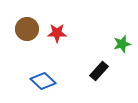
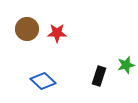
green star: moved 4 px right, 21 px down
black rectangle: moved 5 px down; rotated 24 degrees counterclockwise
